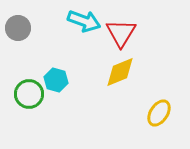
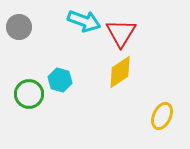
gray circle: moved 1 px right, 1 px up
yellow diamond: rotated 12 degrees counterclockwise
cyan hexagon: moved 4 px right
yellow ellipse: moved 3 px right, 3 px down; rotated 8 degrees counterclockwise
